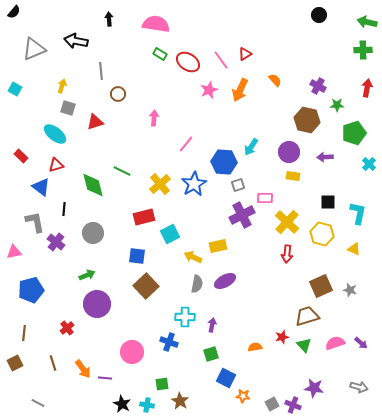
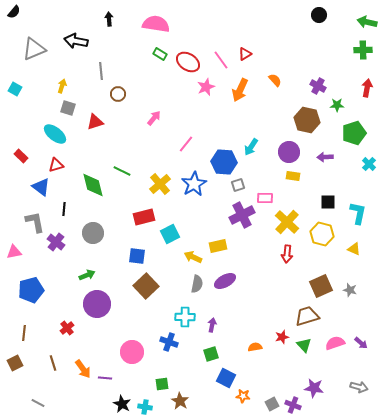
pink star at (209, 90): moved 3 px left, 3 px up
pink arrow at (154, 118): rotated 35 degrees clockwise
cyan cross at (147, 405): moved 2 px left, 2 px down
